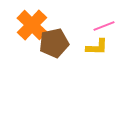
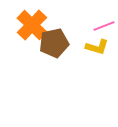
yellow L-shape: rotated 15 degrees clockwise
